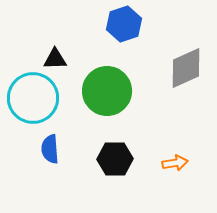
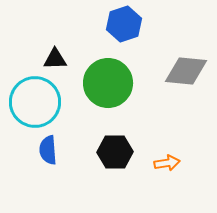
gray diamond: moved 3 px down; rotated 30 degrees clockwise
green circle: moved 1 px right, 8 px up
cyan circle: moved 2 px right, 4 px down
blue semicircle: moved 2 px left, 1 px down
black hexagon: moved 7 px up
orange arrow: moved 8 px left
